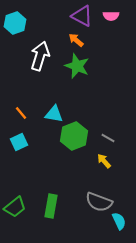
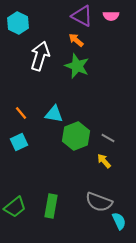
cyan hexagon: moved 3 px right; rotated 15 degrees counterclockwise
green hexagon: moved 2 px right
